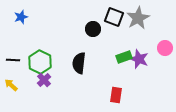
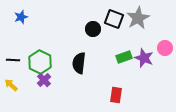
black square: moved 2 px down
purple star: moved 5 px right, 1 px up
